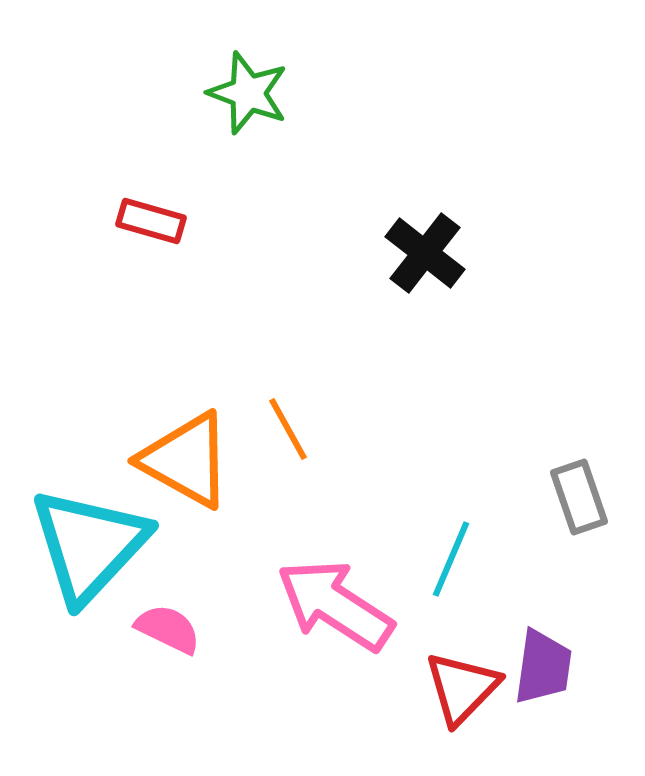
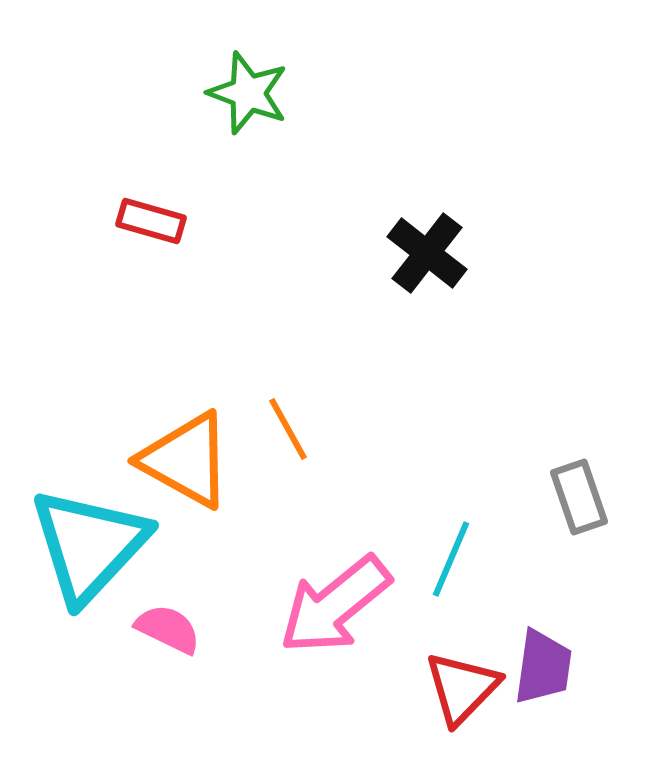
black cross: moved 2 px right
pink arrow: rotated 72 degrees counterclockwise
